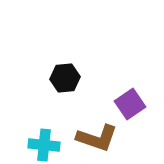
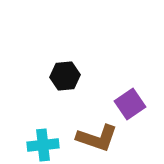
black hexagon: moved 2 px up
cyan cross: moved 1 px left; rotated 12 degrees counterclockwise
